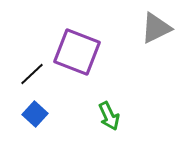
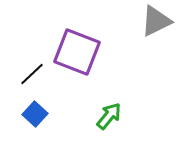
gray triangle: moved 7 px up
green arrow: rotated 116 degrees counterclockwise
